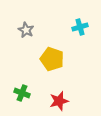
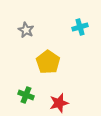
yellow pentagon: moved 4 px left, 3 px down; rotated 15 degrees clockwise
green cross: moved 4 px right, 2 px down
red star: moved 2 px down
